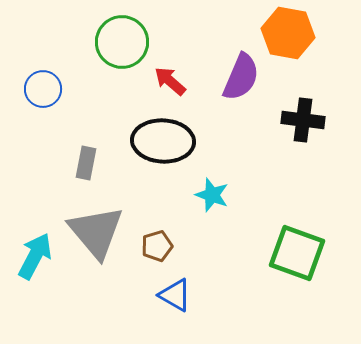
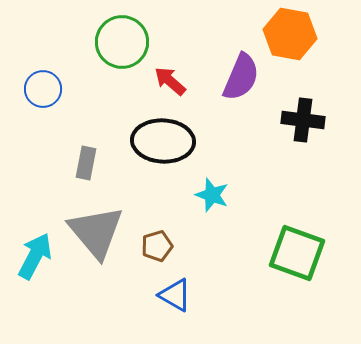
orange hexagon: moved 2 px right, 1 px down
